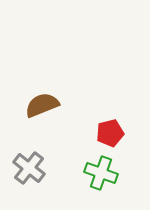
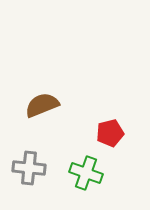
gray cross: rotated 32 degrees counterclockwise
green cross: moved 15 px left
